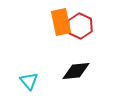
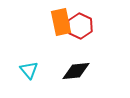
cyan triangle: moved 11 px up
